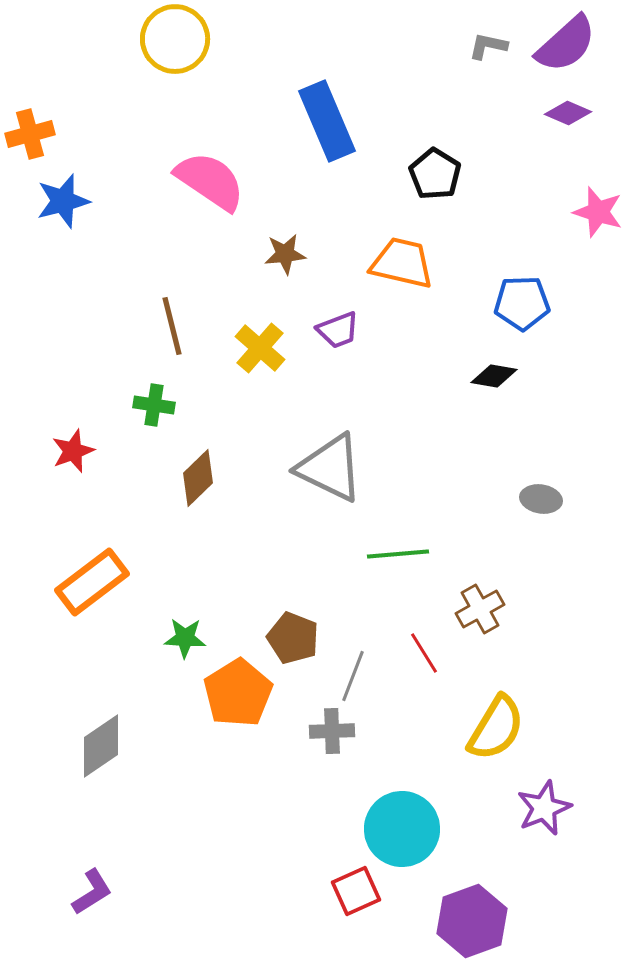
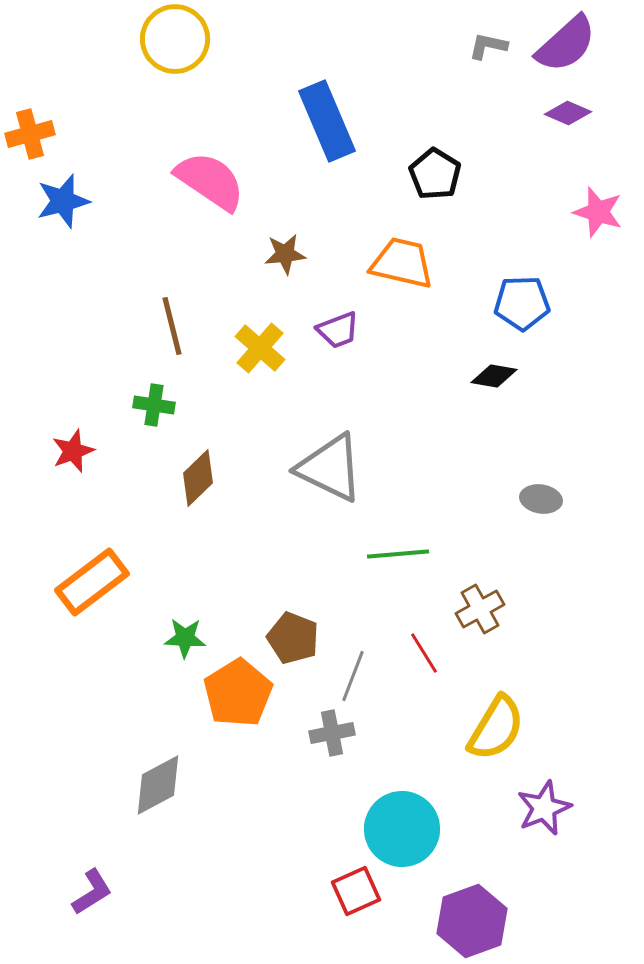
gray cross: moved 2 px down; rotated 9 degrees counterclockwise
gray diamond: moved 57 px right, 39 px down; rotated 6 degrees clockwise
